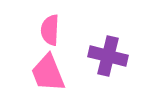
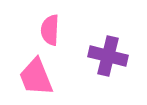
pink trapezoid: moved 12 px left, 4 px down
